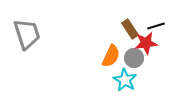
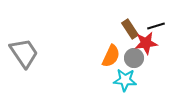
gray trapezoid: moved 3 px left, 19 px down; rotated 16 degrees counterclockwise
cyan star: rotated 25 degrees counterclockwise
